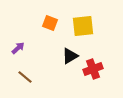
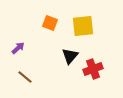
black triangle: rotated 18 degrees counterclockwise
